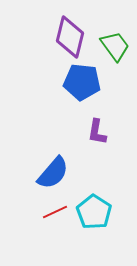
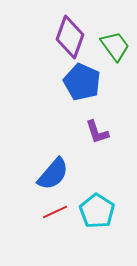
purple diamond: rotated 6 degrees clockwise
blue pentagon: rotated 18 degrees clockwise
purple L-shape: rotated 28 degrees counterclockwise
blue semicircle: moved 1 px down
cyan pentagon: moved 3 px right, 1 px up
